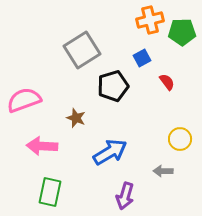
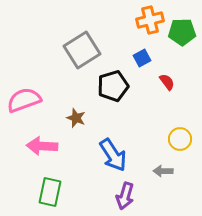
blue arrow: moved 3 px right, 3 px down; rotated 88 degrees clockwise
